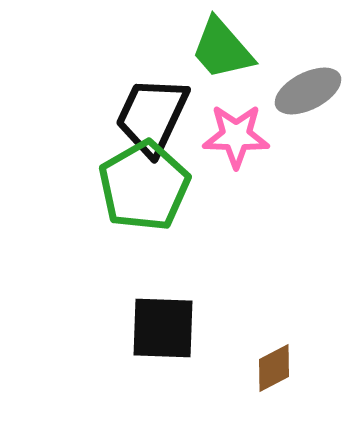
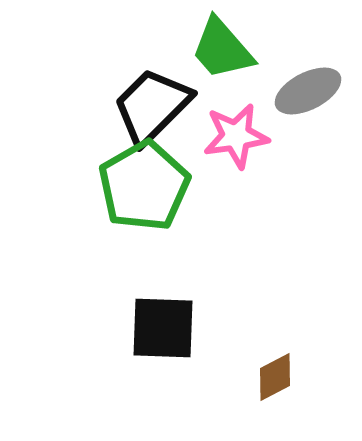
black trapezoid: moved 10 px up; rotated 20 degrees clockwise
pink star: rotated 10 degrees counterclockwise
brown diamond: moved 1 px right, 9 px down
